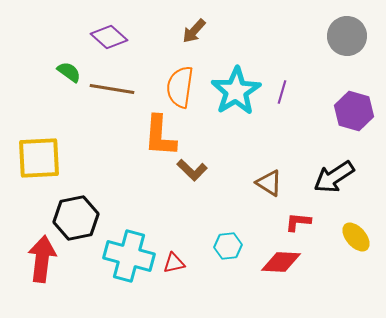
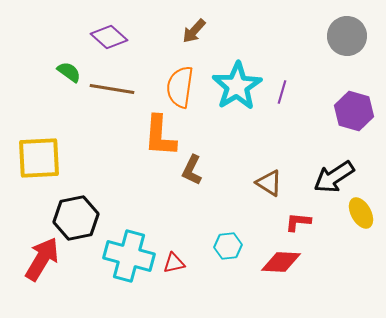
cyan star: moved 1 px right, 5 px up
brown L-shape: rotated 72 degrees clockwise
yellow ellipse: moved 5 px right, 24 px up; rotated 12 degrees clockwise
red arrow: rotated 24 degrees clockwise
